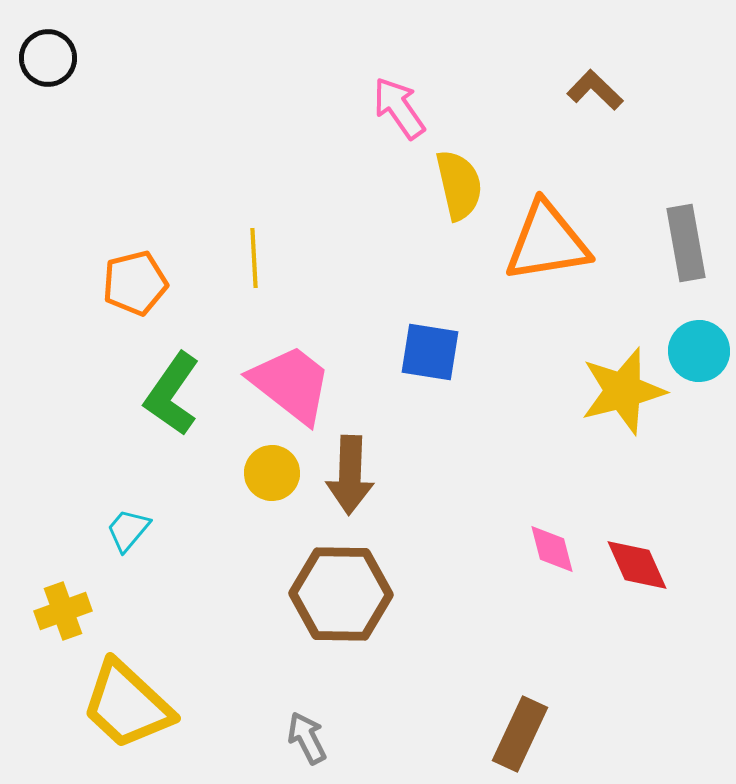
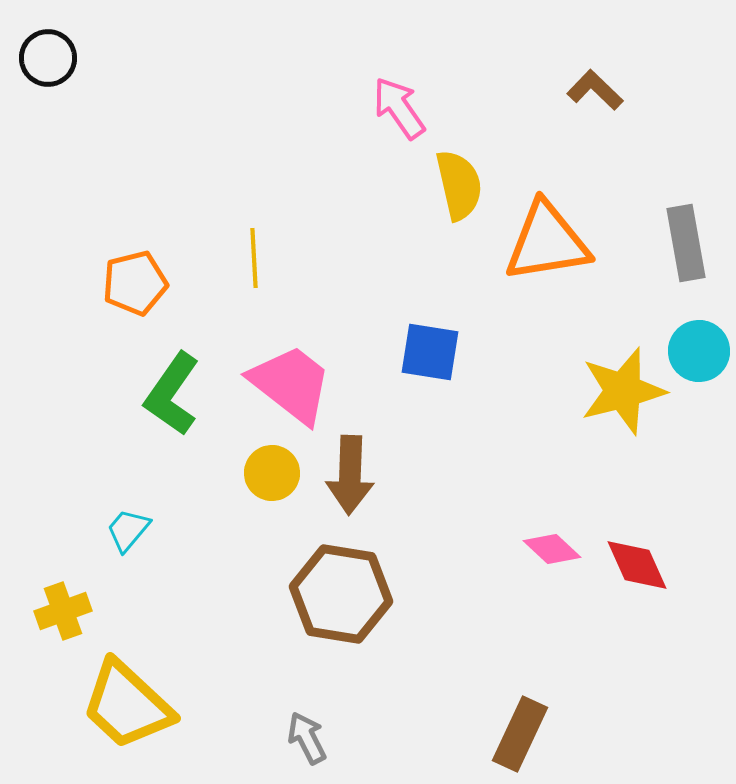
pink diamond: rotated 32 degrees counterclockwise
brown hexagon: rotated 8 degrees clockwise
